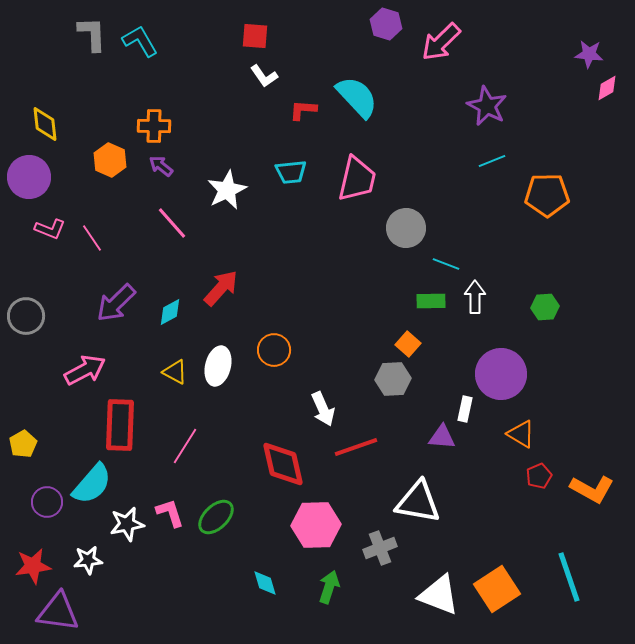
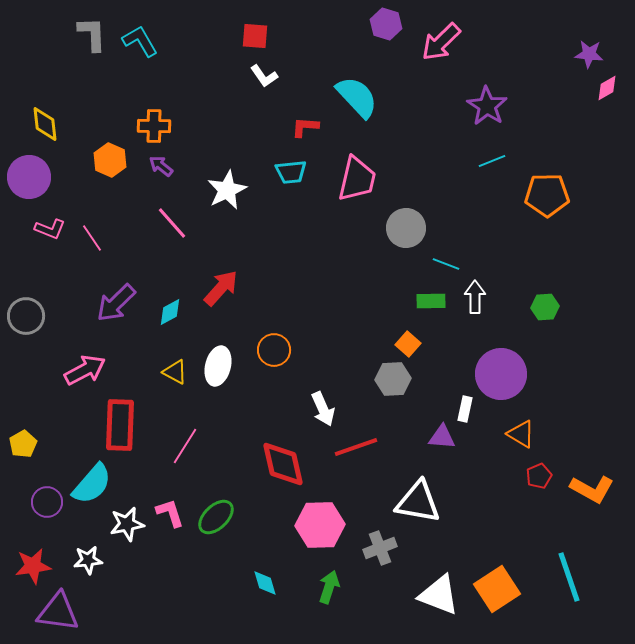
purple star at (487, 106): rotated 6 degrees clockwise
red L-shape at (303, 110): moved 2 px right, 17 px down
pink hexagon at (316, 525): moved 4 px right
